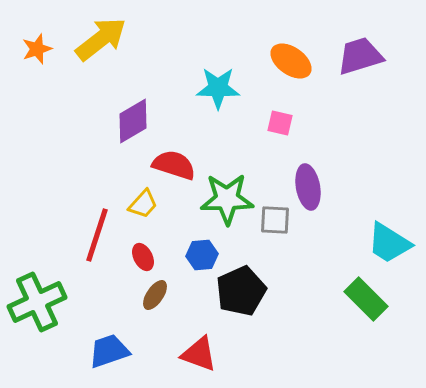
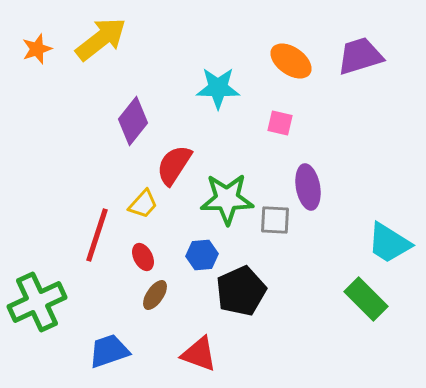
purple diamond: rotated 21 degrees counterclockwise
red semicircle: rotated 75 degrees counterclockwise
